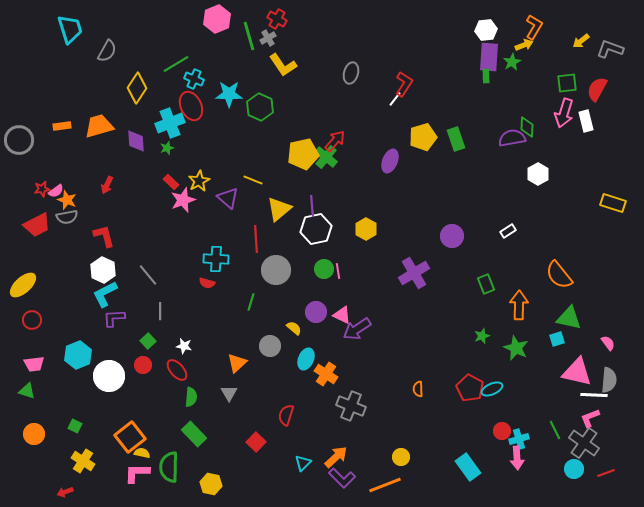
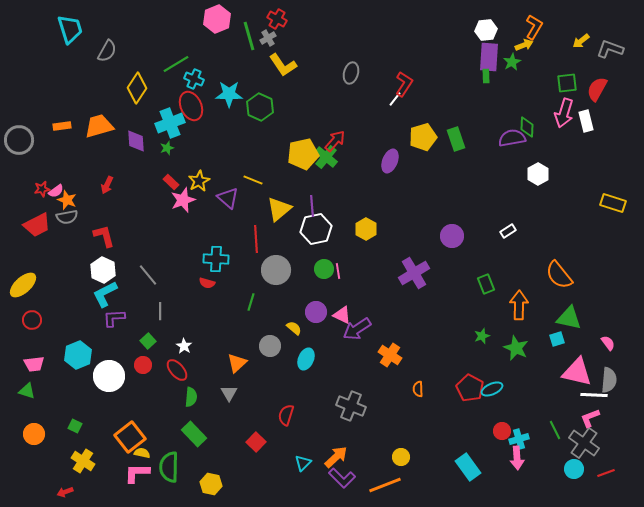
white star at (184, 346): rotated 21 degrees clockwise
orange cross at (326, 374): moved 64 px right, 19 px up
